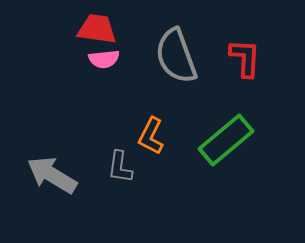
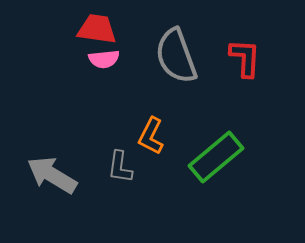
green rectangle: moved 10 px left, 17 px down
